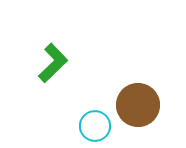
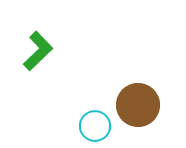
green L-shape: moved 15 px left, 12 px up
